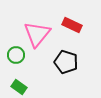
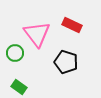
pink triangle: rotated 16 degrees counterclockwise
green circle: moved 1 px left, 2 px up
